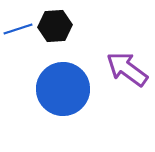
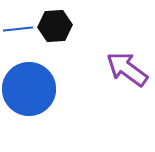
blue line: rotated 12 degrees clockwise
blue circle: moved 34 px left
